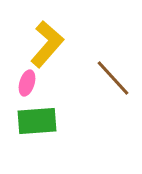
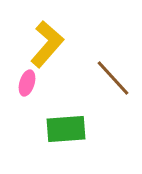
green rectangle: moved 29 px right, 8 px down
